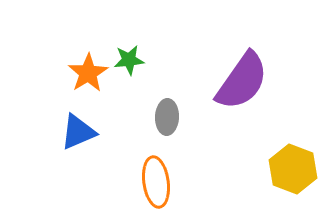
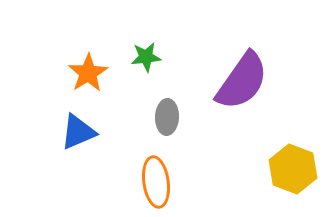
green star: moved 17 px right, 3 px up
